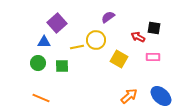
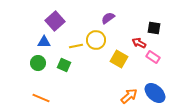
purple semicircle: moved 1 px down
purple square: moved 2 px left, 2 px up
red arrow: moved 1 px right, 6 px down
yellow line: moved 1 px left, 1 px up
pink rectangle: rotated 32 degrees clockwise
green square: moved 2 px right, 1 px up; rotated 24 degrees clockwise
blue ellipse: moved 6 px left, 3 px up
